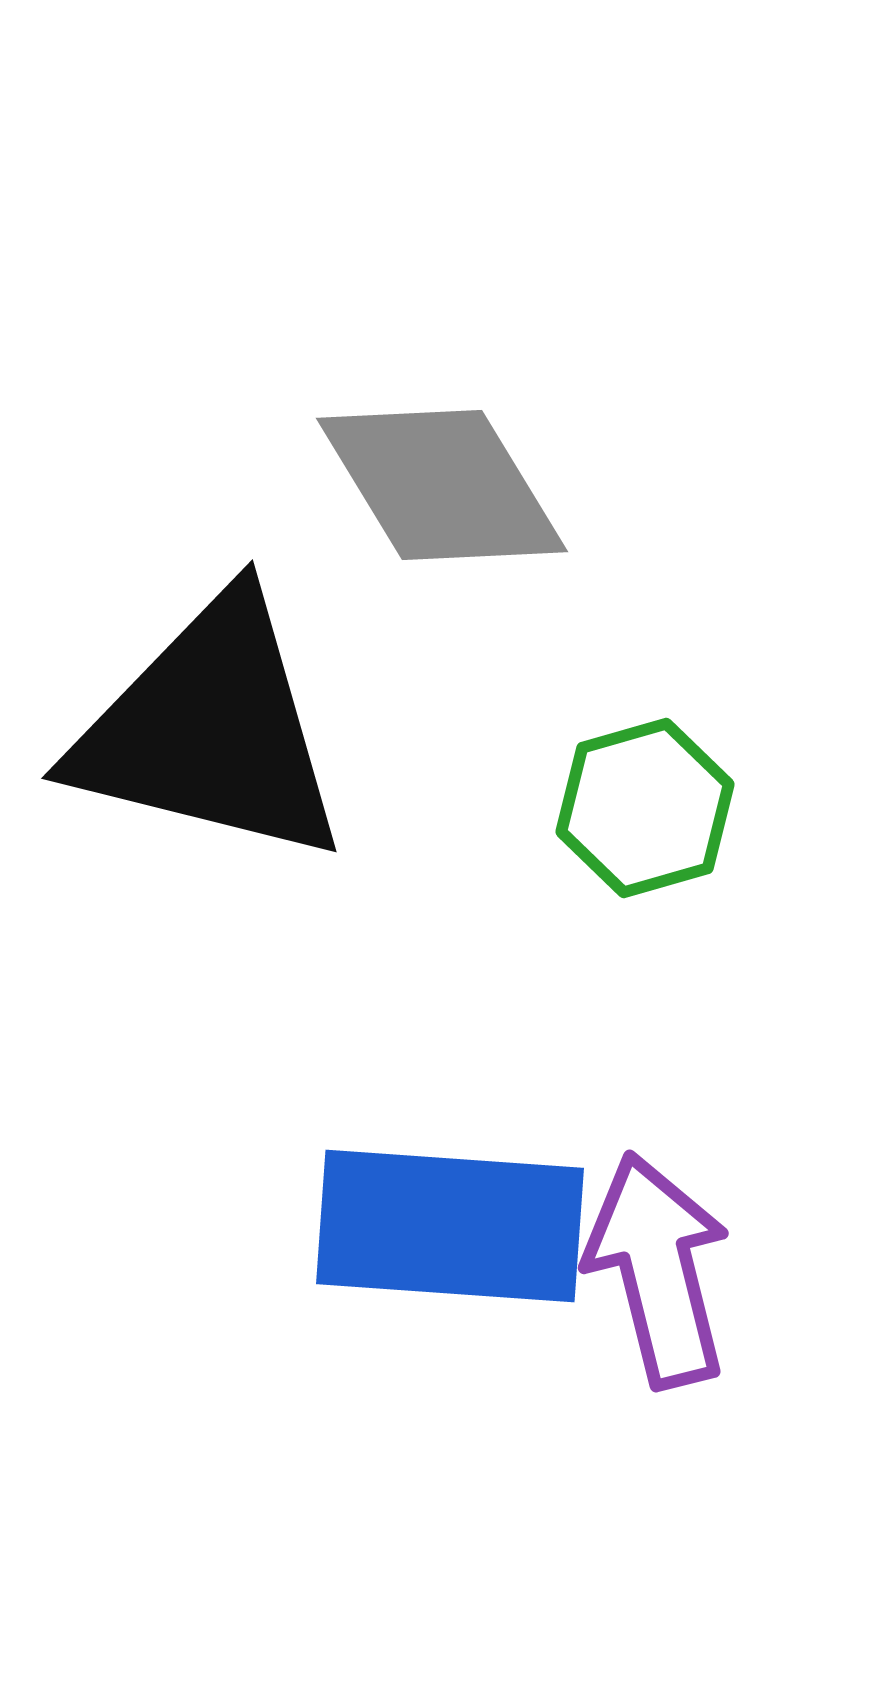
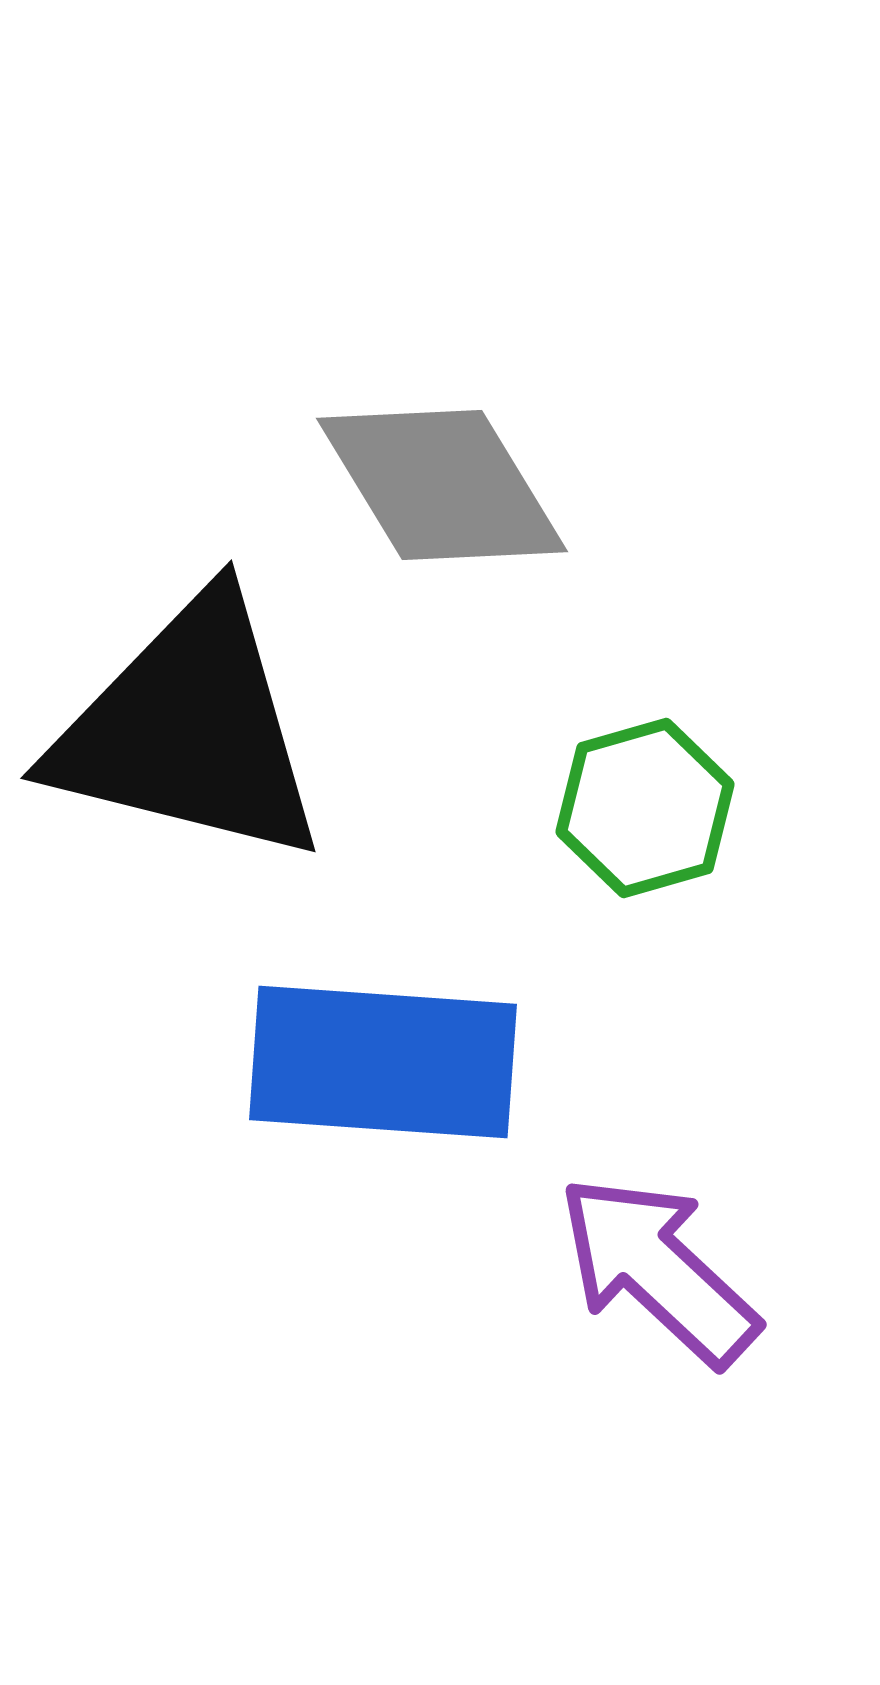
black triangle: moved 21 px left
blue rectangle: moved 67 px left, 164 px up
purple arrow: rotated 33 degrees counterclockwise
